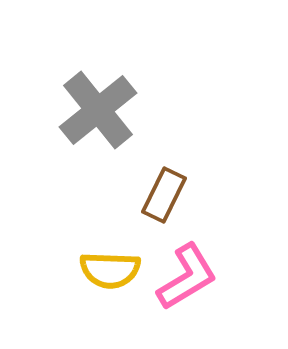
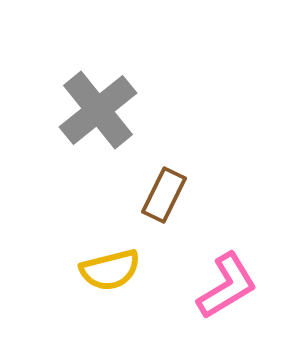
yellow semicircle: rotated 16 degrees counterclockwise
pink L-shape: moved 40 px right, 9 px down
